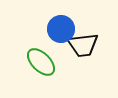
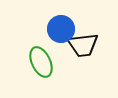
green ellipse: rotated 20 degrees clockwise
